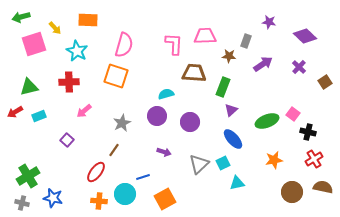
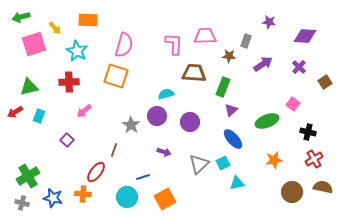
purple diamond at (305, 36): rotated 40 degrees counterclockwise
pink square at (293, 114): moved 10 px up
cyan rectangle at (39, 116): rotated 48 degrees counterclockwise
gray star at (122, 123): moved 9 px right, 2 px down; rotated 12 degrees counterclockwise
brown line at (114, 150): rotated 16 degrees counterclockwise
cyan circle at (125, 194): moved 2 px right, 3 px down
orange cross at (99, 201): moved 16 px left, 7 px up
